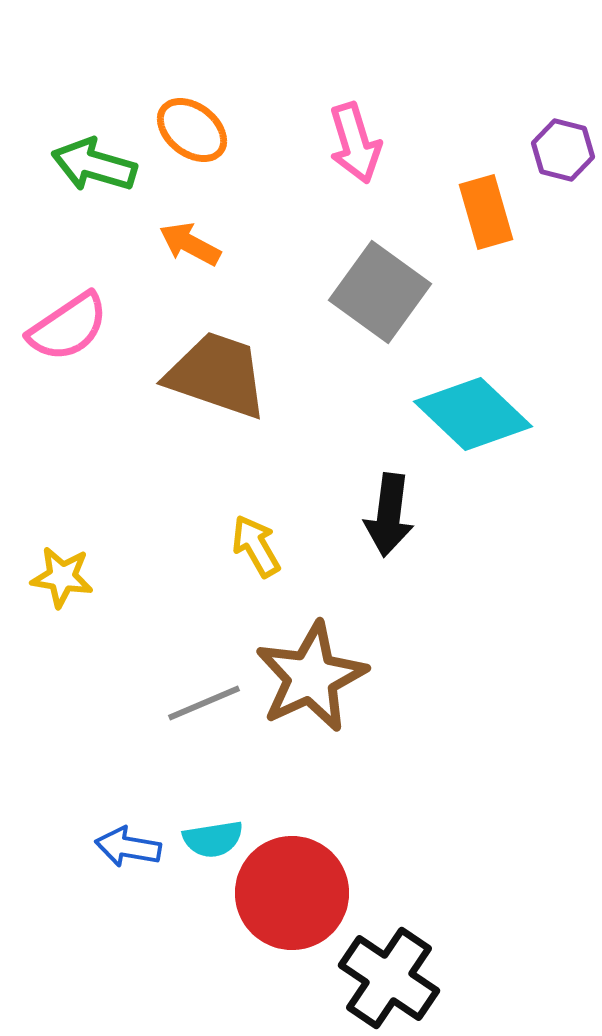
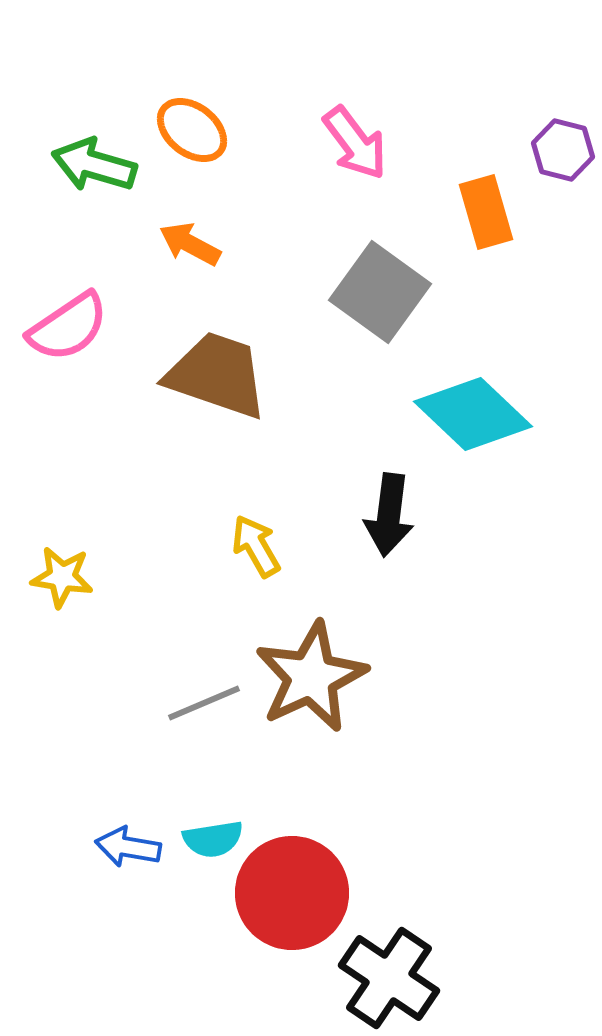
pink arrow: rotated 20 degrees counterclockwise
